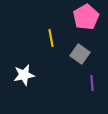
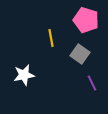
pink pentagon: moved 3 px down; rotated 25 degrees counterclockwise
purple line: rotated 21 degrees counterclockwise
